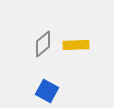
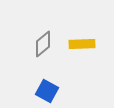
yellow rectangle: moved 6 px right, 1 px up
